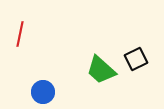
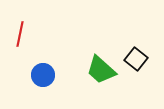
black square: rotated 25 degrees counterclockwise
blue circle: moved 17 px up
